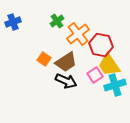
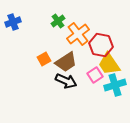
green cross: moved 1 px right
orange square: rotated 24 degrees clockwise
yellow trapezoid: moved 1 px up
